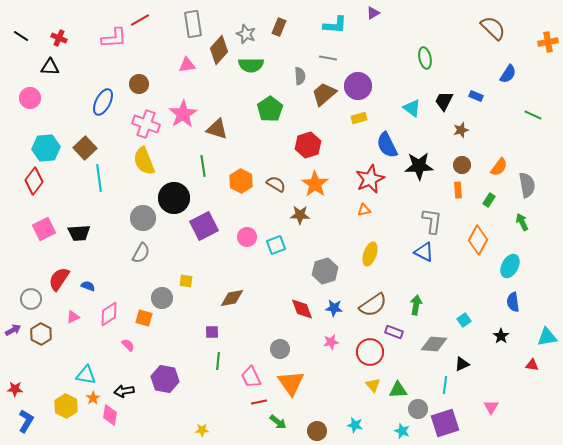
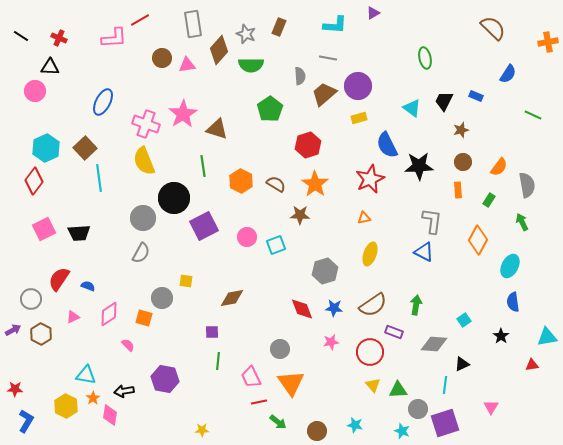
brown circle at (139, 84): moved 23 px right, 26 px up
pink circle at (30, 98): moved 5 px right, 7 px up
cyan hexagon at (46, 148): rotated 20 degrees counterclockwise
brown circle at (462, 165): moved 1 px right, 3 px up
orange triangle at (364, 210): moved 8 px down
red triangle at (532, 365): rotated 16 degrees counterclockwise
